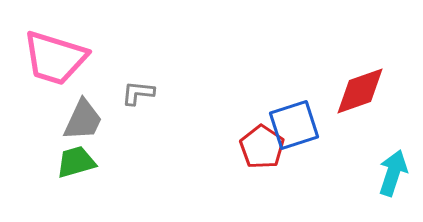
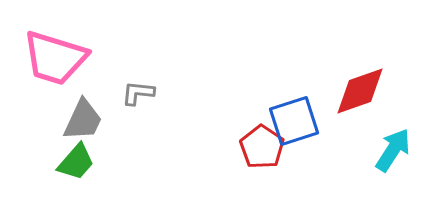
blue square: moved 4 px up
green trapezoid: rotated 147 degrees clockwise
cyan arrow: moved 23 px up; rotated 15 degrees clockwise
